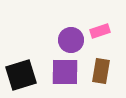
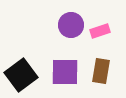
purple circle: moved 15 px up
black square: rotated 20 degrees counterclockwise
